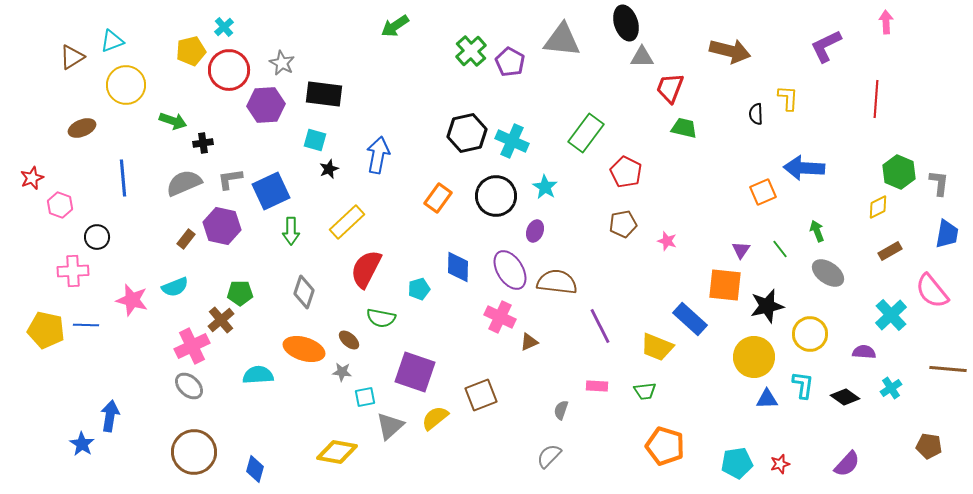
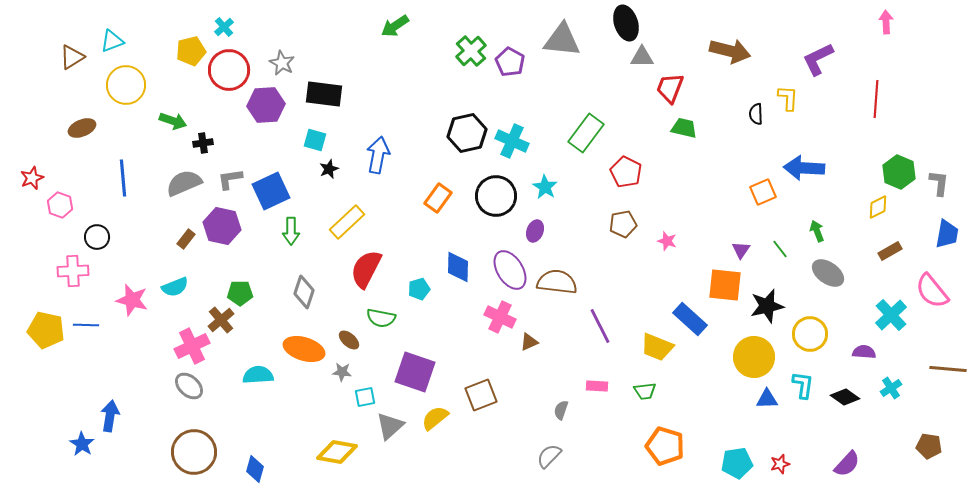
purple L-shape at (826, 46): moved 8 px left, 13 px down
